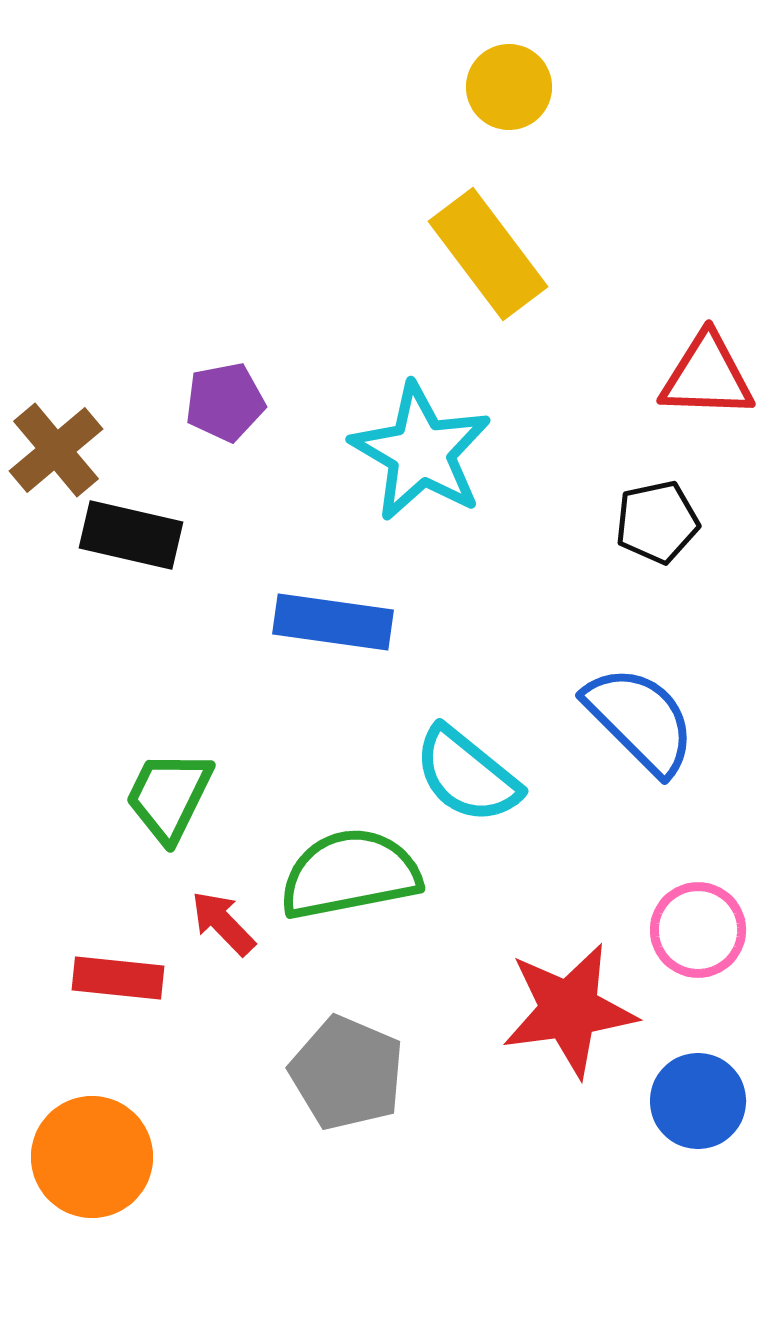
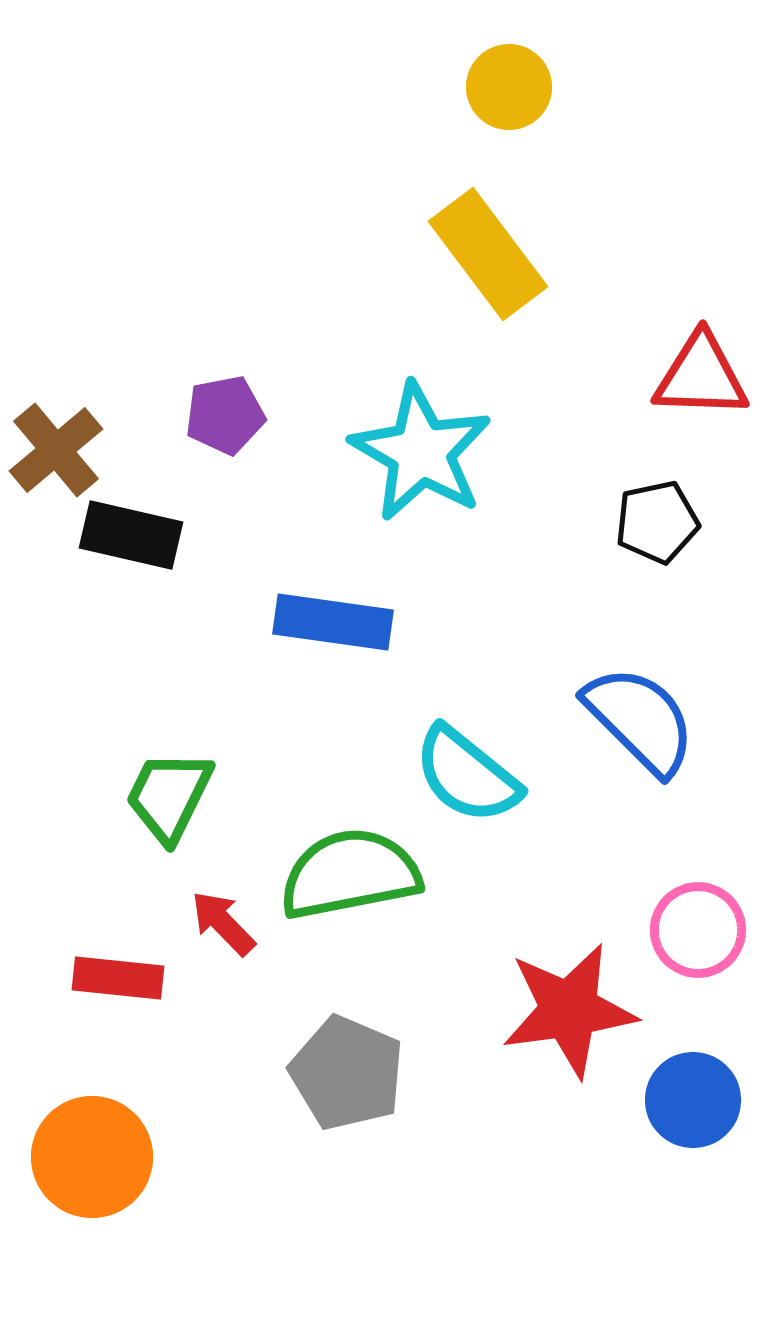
red triangle: moved 6 px left
purple pentagon: moved 13 px down
blue circle: moved 5 px left, 1 px up
